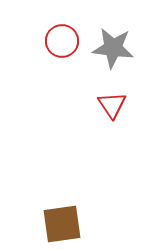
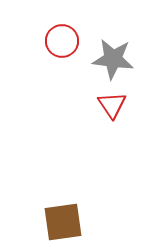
gray star: moved 11 px down
brown square: moved 1 px right, 2 px up
